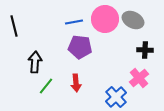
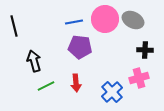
black arrow: moved 1 px left, 1 px up; rotated 20 degrees counterclockwise
pink cross: rotated 24 degrees clockwise
green line: rotated 24 degrees clockwise
blue cross: moved 4 px left, 5 px up
